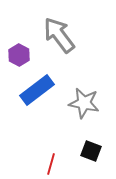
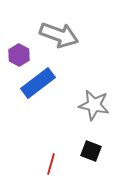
gray arrow: rotated 147 degrees clockwise
blue rectangle: moved 1 px right, 7 px up
gray star: moved 10 px right, 2 px down
